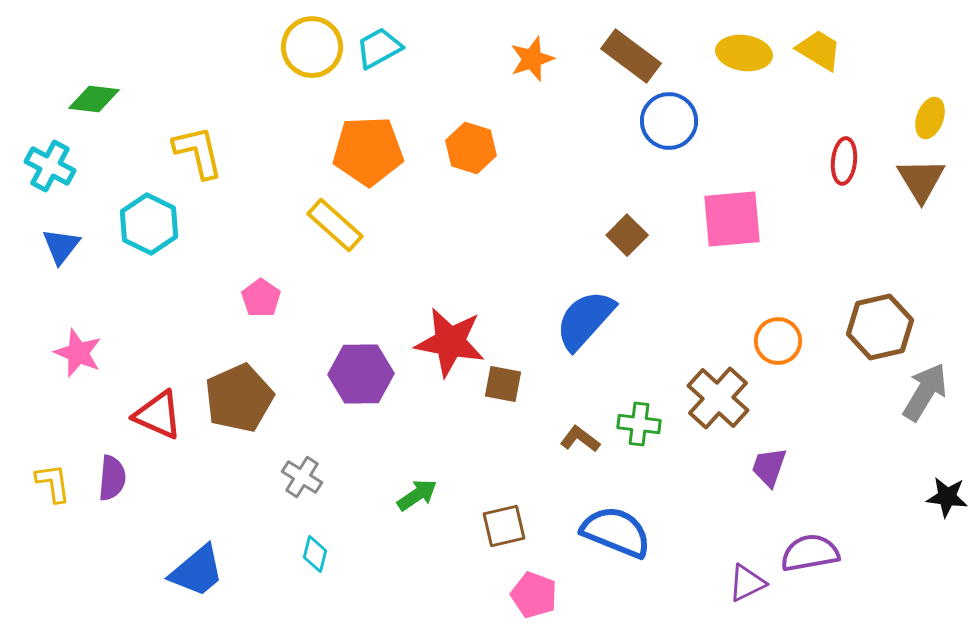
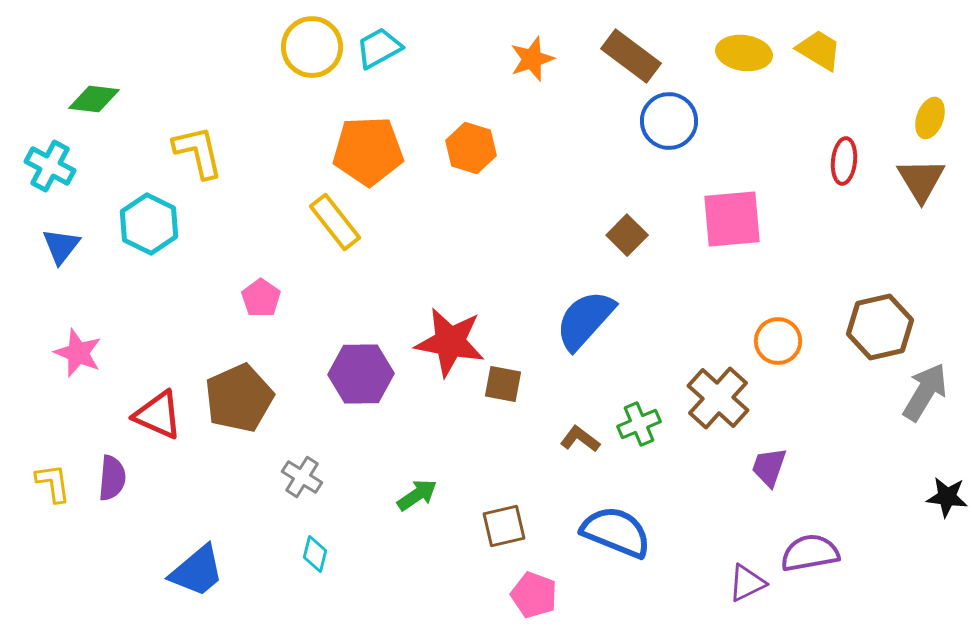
yellow rectangle at (335, 225): moved 3 px up; rotated 10 degrees clockwise
green cross at (639, 424): rotated 30 degrees counterclockwise
